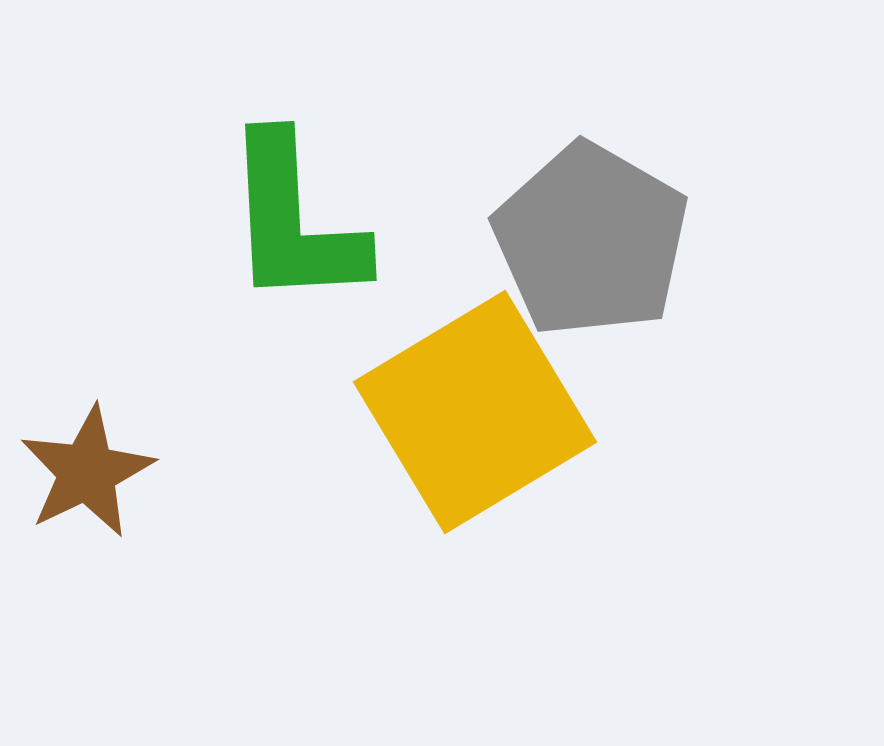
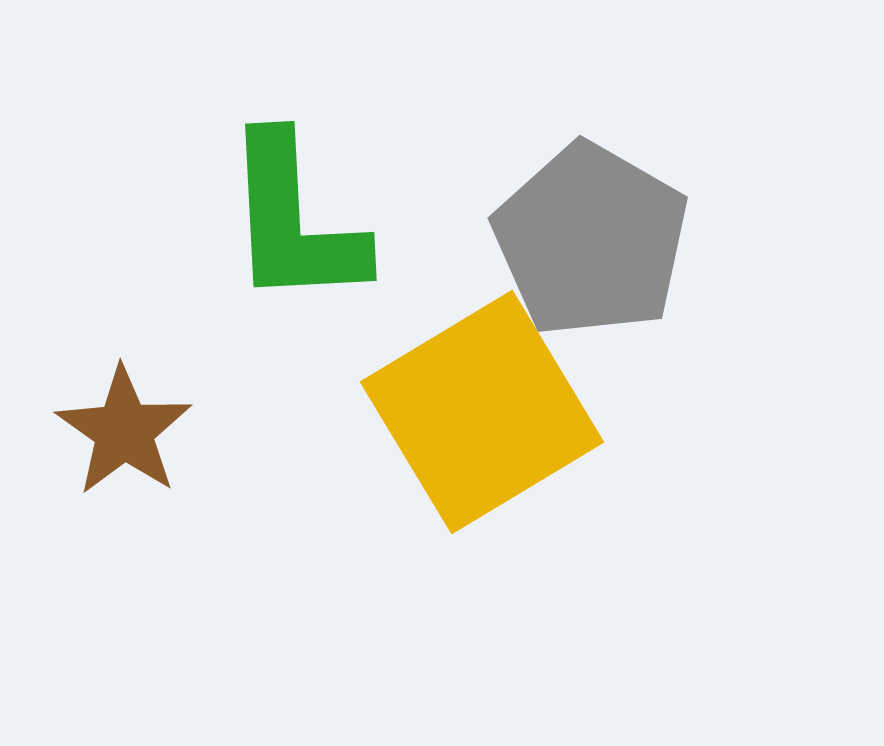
yellow square: moved 7 px right
brown star: moved 37 px right, 41 px up; rotated 11 degrees counterclockwise
